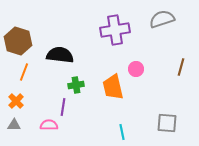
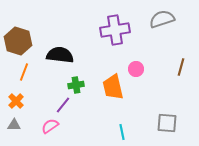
purple line: moved 2 px up; rotated 30 degrees clockwise
pink semicircle: moved 1 px right, 1 px down; rotated 36 degrees counterclockwise
